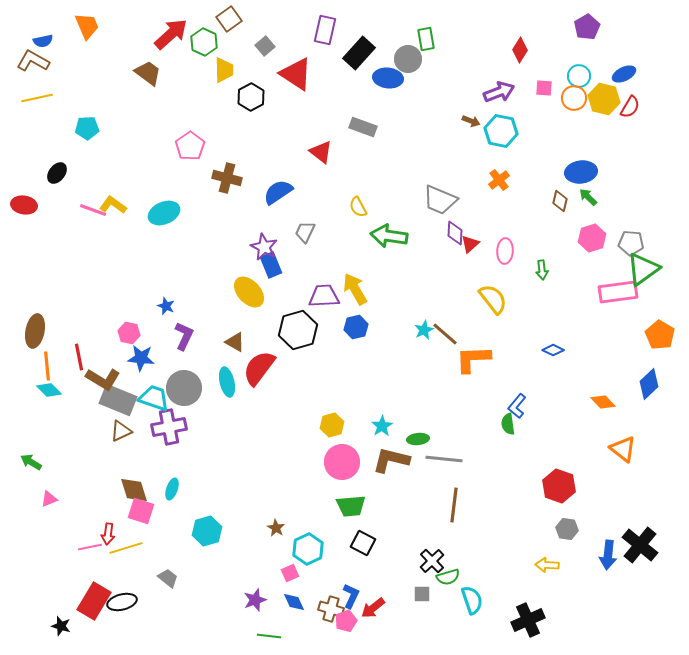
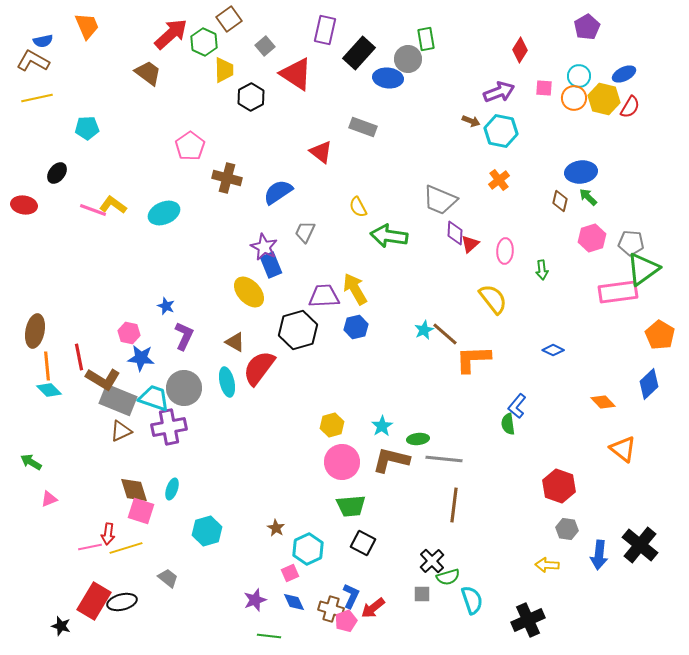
blue arrow at (608, 555): moved 9 px left
